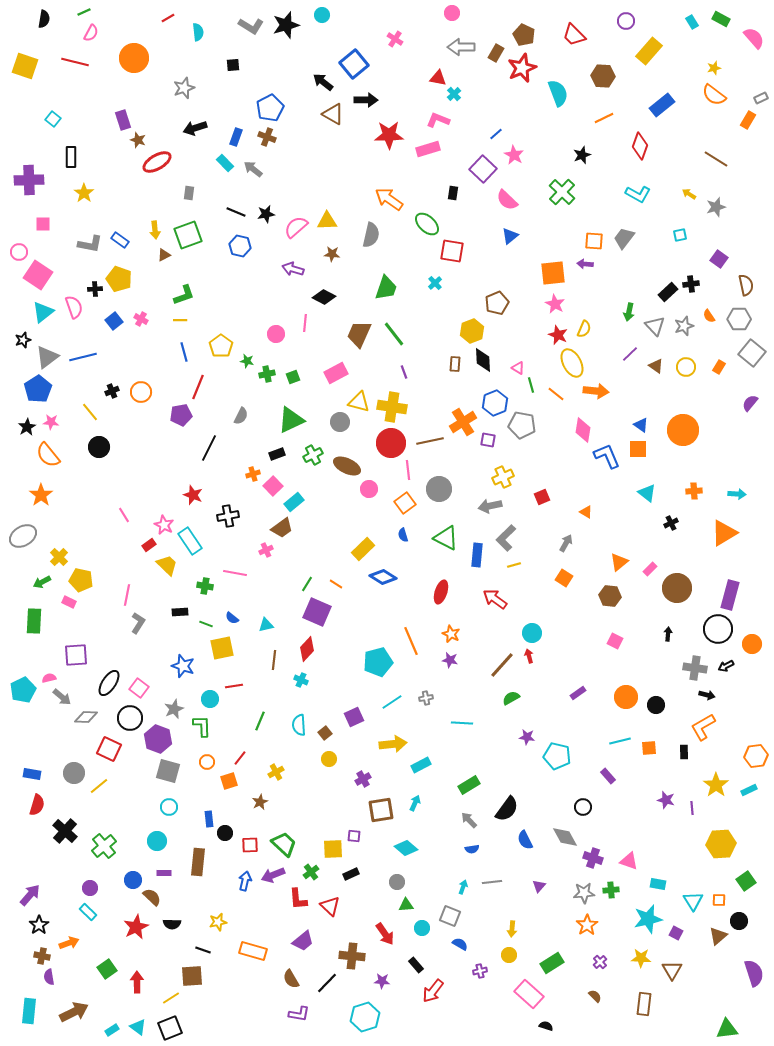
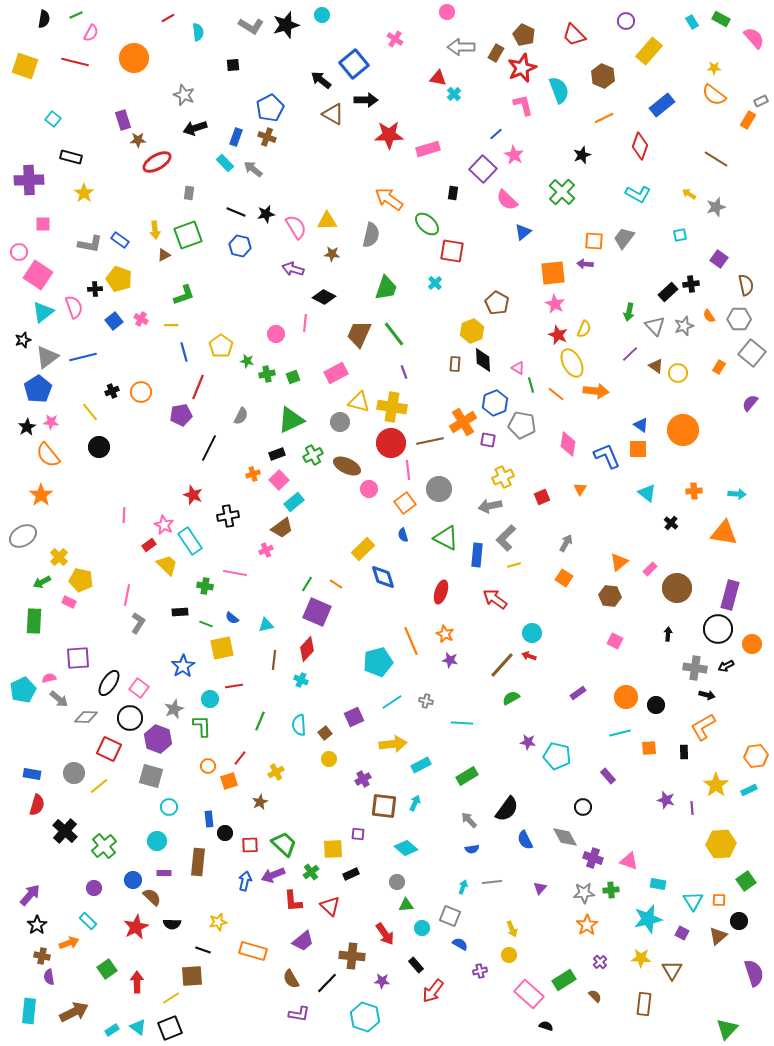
green line at (84, 12): moved 8 px left, 3 px down
pink circle at (452, 13): moved 5 px left, 1 px up
yellow star at (714, 68): rotated 16 degrees clockwise
brown hexagon at (603, 76): rotated 20 degrees clockwise
black arrow at (323, 82): moved 2 px left, 2 px up
gray star at (184, 88): moved 7 px down; rotated 30 degrees counterclockwise
cyan semicircle at (558, 93): moved 1 px right, 3 px up
gray rectangle at (761, 98): moved 3 px down
pink L-shape at (438, 120): moved 85 px right, 15 px up; rotated 55 degrees clockwise
brown star at (138, 140): rotated 21 degrees counterclockwise
black rectangle at (71, 157): rotated 75 degrees counterclockwise
pink semicircle at (296, 227): rotated 100 degrees clockwise
blue triangle at (510, 236): moved 13 px right, 4 px up
brown pentagon at (497, 303): rotated 20 degrees counterclockwise
yellow line at (180, 320): moved 9 px left, 5 px down
yellow circle at (686, 367): moved 8 px left, 6 px down
pink diamond at (583, 430): moved 15 px left, 14 px down
pink square at (273, 486): moved 6 px right, 6 px up
orange triangle at (586, 512): moved 6 px left, 23 px up; rotated 32 degrees clockwise
pink line at (124, 515): rotated 35 degrees clockwise
black cross at (671, 523): rotated 24 degrees counterclockwise
orange triangle at (724, 533): rotated 40 degrees clockwise
blue diamond at (383, 577): rotated 40 degrees clockwise
orange star at (451, 634): moved 6 px left
purple square at (76, 655): moved 2 px right, 3 px down
red arrow at (529, 656): rotated 56 degrees counterclockwise
blue star at (183, 666): rotated 20 degrees clockwise
gray arrow at (62, 697): moved 3 px left, 2 px down
gray cross at (426, 698): moved 3 px down; rotated 24 degrees clockwise
purple star at (527, 737): moved 1 px right, 5 px down
cyan line at (620, 741): moved 8 px up
orange circle at (207, 762): moved 1 px right, 4 px down
gray square at (168, 771): moved 17 px left, 5 px down
green rectangle at (469, 785): moved 2 px left, 9 px up
brown square at (381, 810): moved 3 px right, 4 px up; rotated 16 degrees clockwise
purple square at (354, 836): moved 4 px right, 2 px up
purple triangle at (539, 886): moved 1 px right, 2 px down
purple circle at (90, 888): moved 4 px right
red L-shape at (298, 899): moved 5 px left, 2 px down
cyan rectangle at (88, 912): moved 9 px down
black star at (39, 925): moved 2 px left
yellow arrow at (512, 929): rotated 28 degrees counterclockwise
purple square at (676, 933): moved 6 px right
green rectangle at (552, 963): moved 12 px right, 17 px down
cyan hexagon at (365, 1017): rotated 24 degrees counterclockwise
green triangle at (727, 1029): rotated 40 degrees counterclockwise
